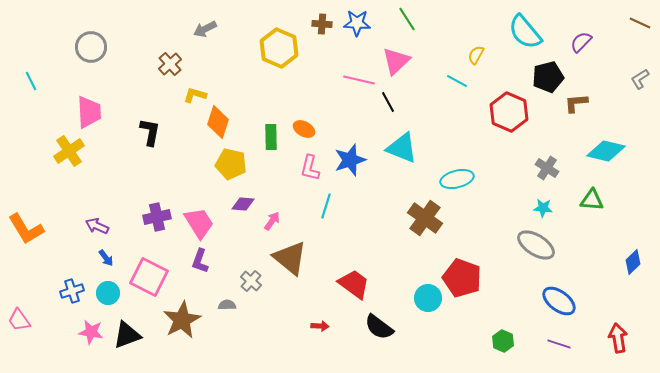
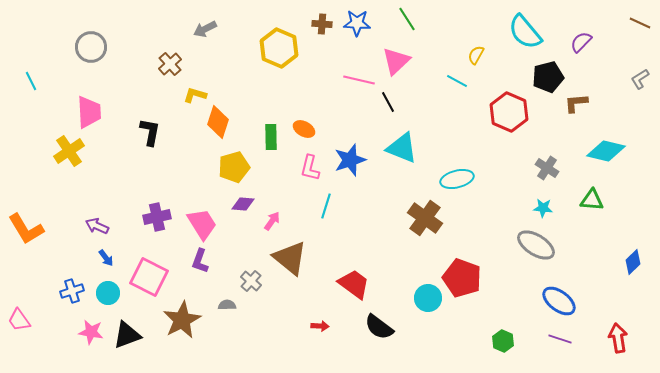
yellow pentagon at (231, 164): moved 3 px right, 3 px down; rotated 28 degrees counterclockwise
pink trapezoid at (199, 223): moved 3 px right, 1 px down
purple line at (559, 344): moved 1 px right, 5 px up
